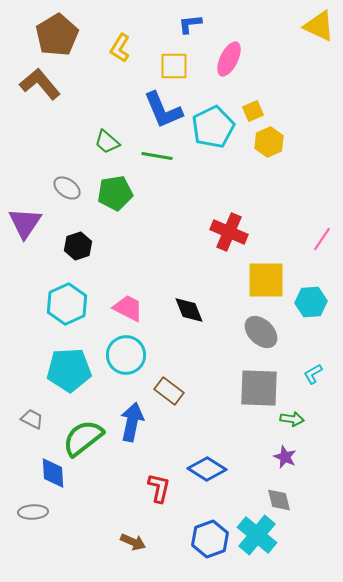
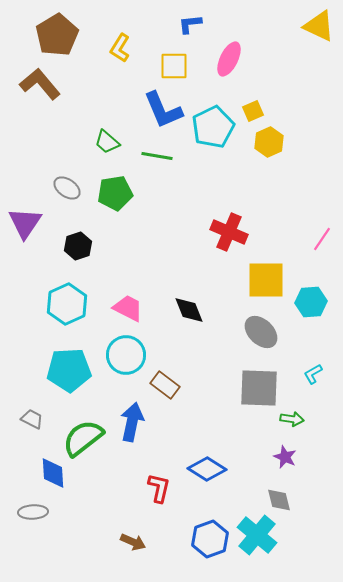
brown rectangle at (169, 391): moved 4 px left, 6 px up
